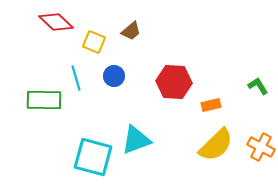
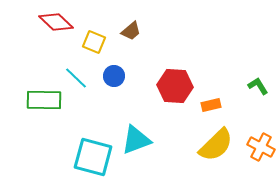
cyan line: rotated 30 degrees counterclockwise
red hexagon: moved 1 px right, 4 px down
